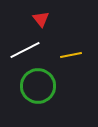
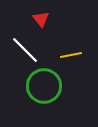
white line: rotated 72 degrees clockwise
green circle: moved 6 px right
